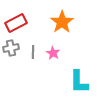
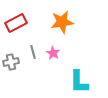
orange star: rotated 25 degrees clockwise
gray cross: moved 14 px down
gray line: rotated 16 degrees counterclockwise
